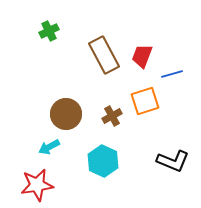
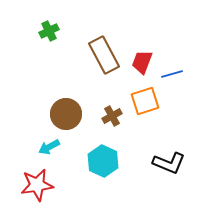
red trapezoid: moved 6 px down
black L-shape: moved 4 px left, 2 px down
